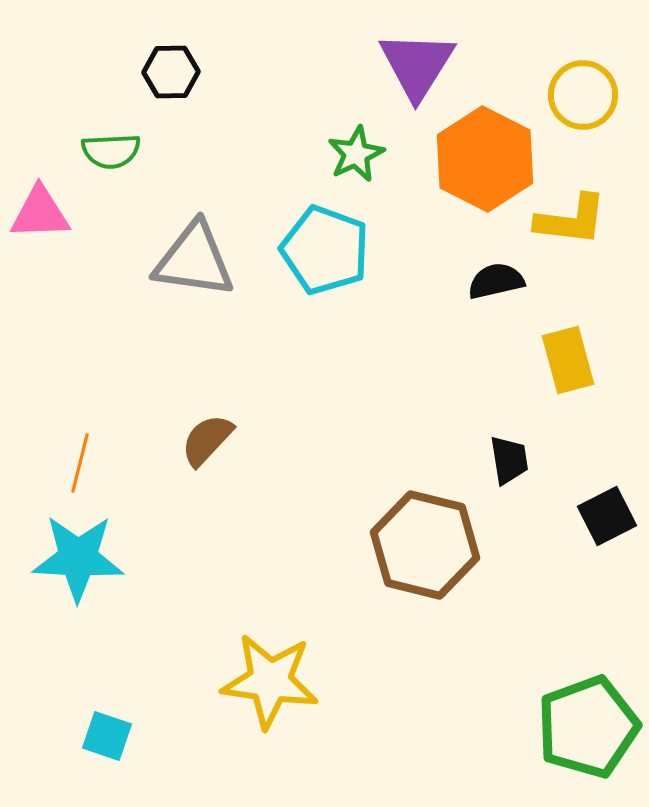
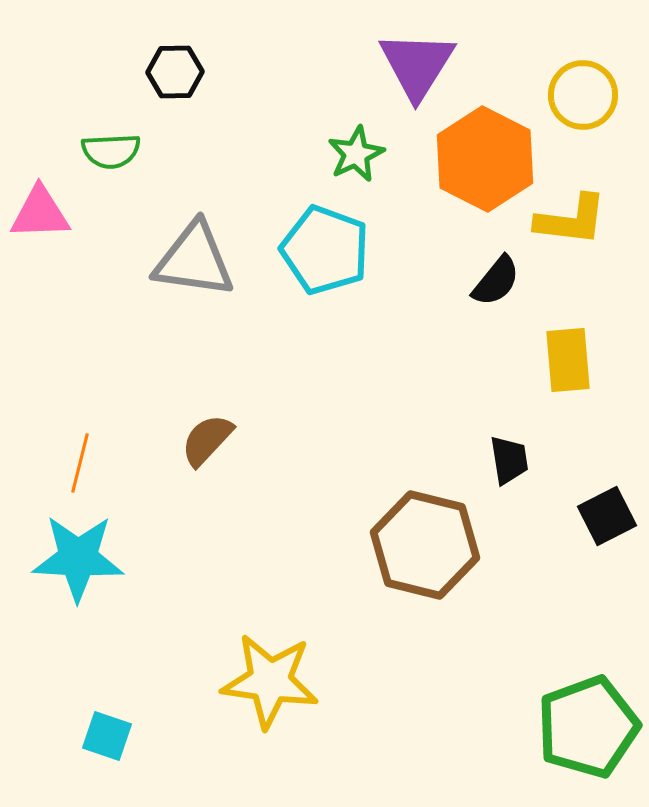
black hexagon: moved 4 px right
black semicircle: rotated 142 degrees clockwise
yellow rectangle: rotated 10 degrees clockwise
